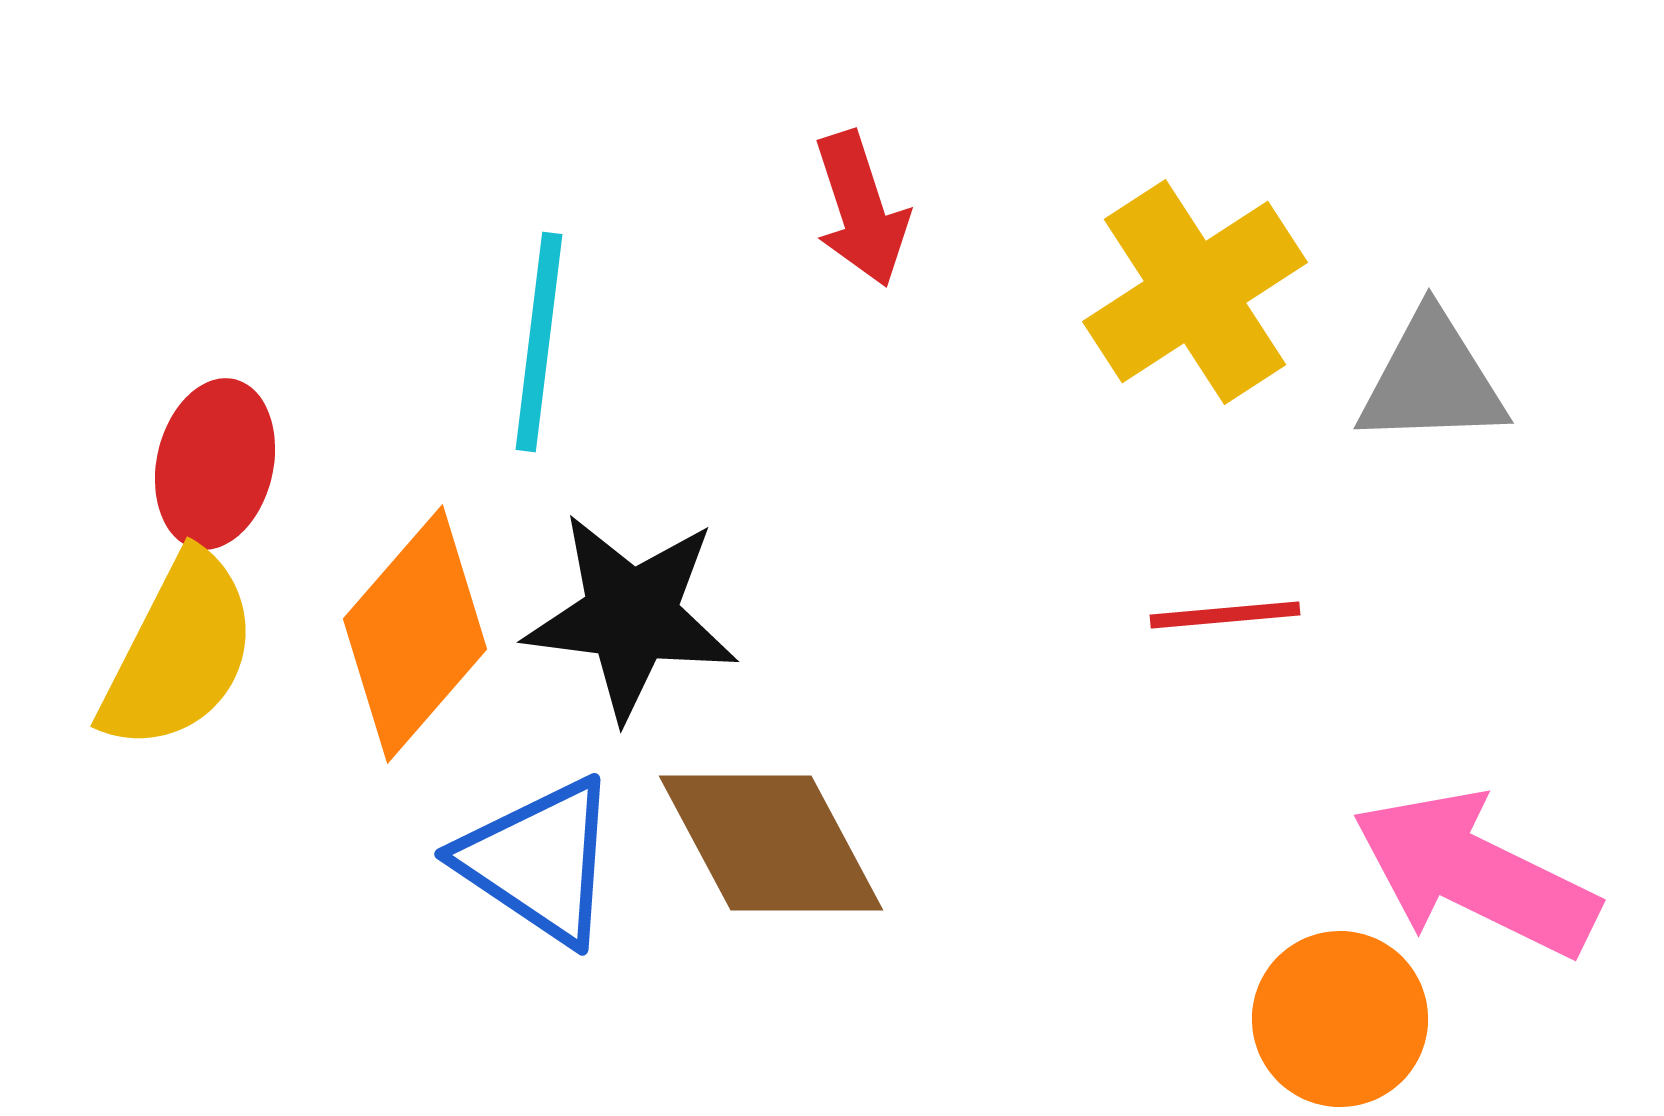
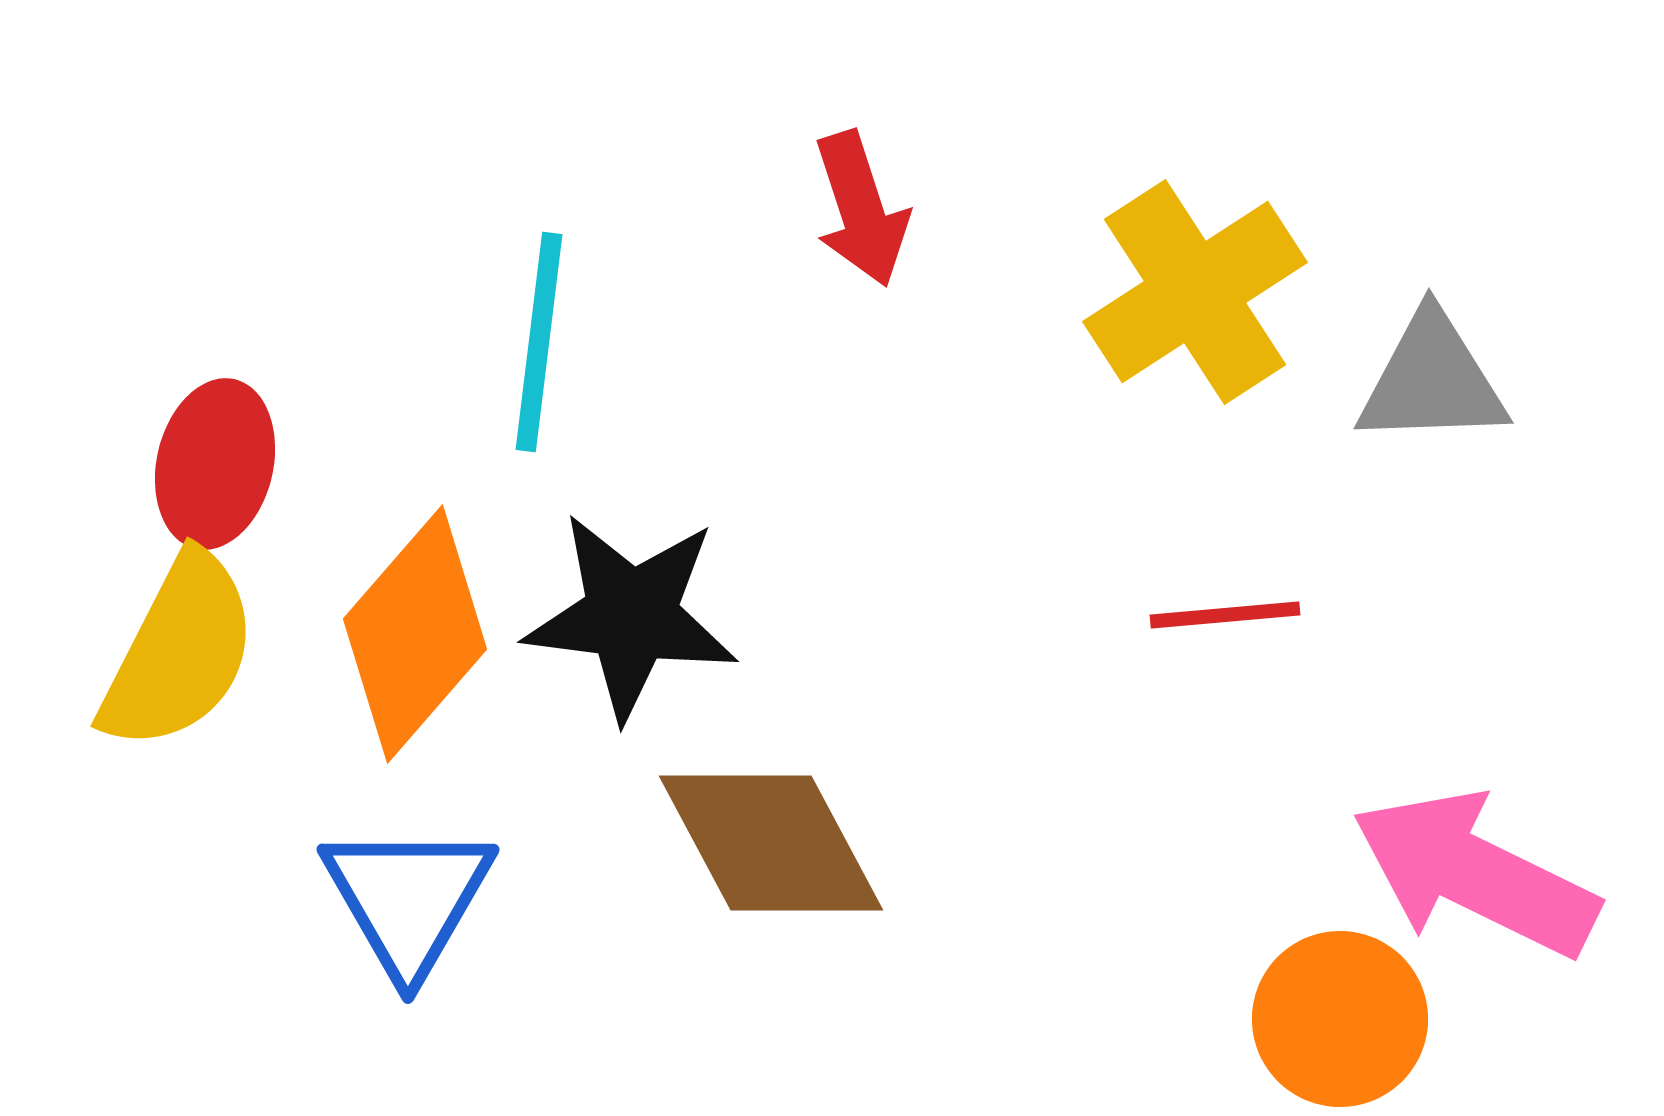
blue triangle: moved 131 px left, 38 px down; rotated 26 degrees clockwise
